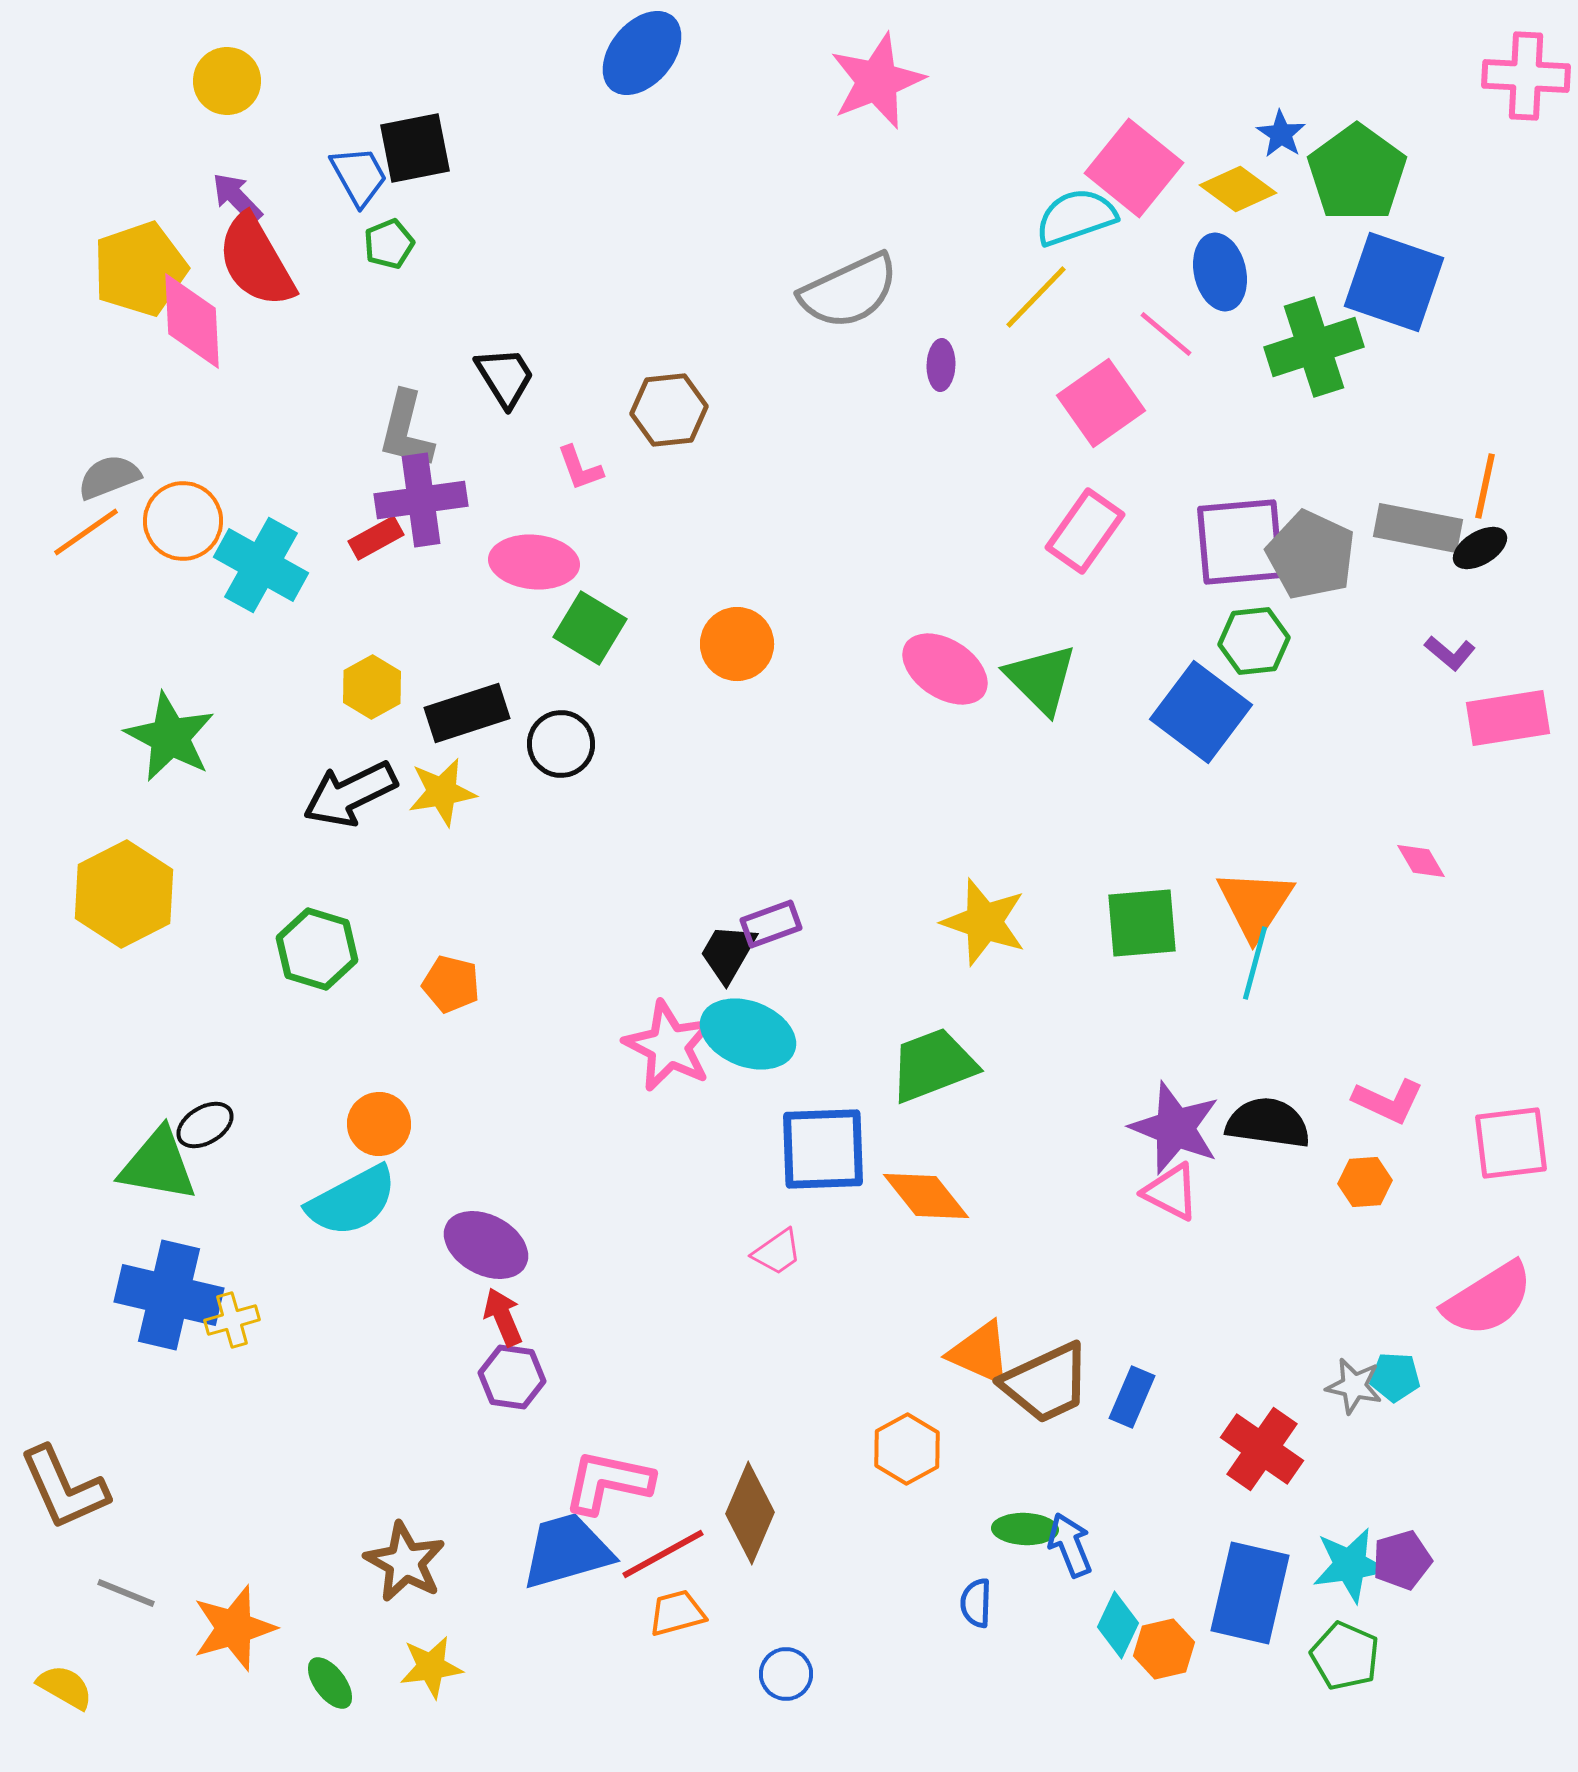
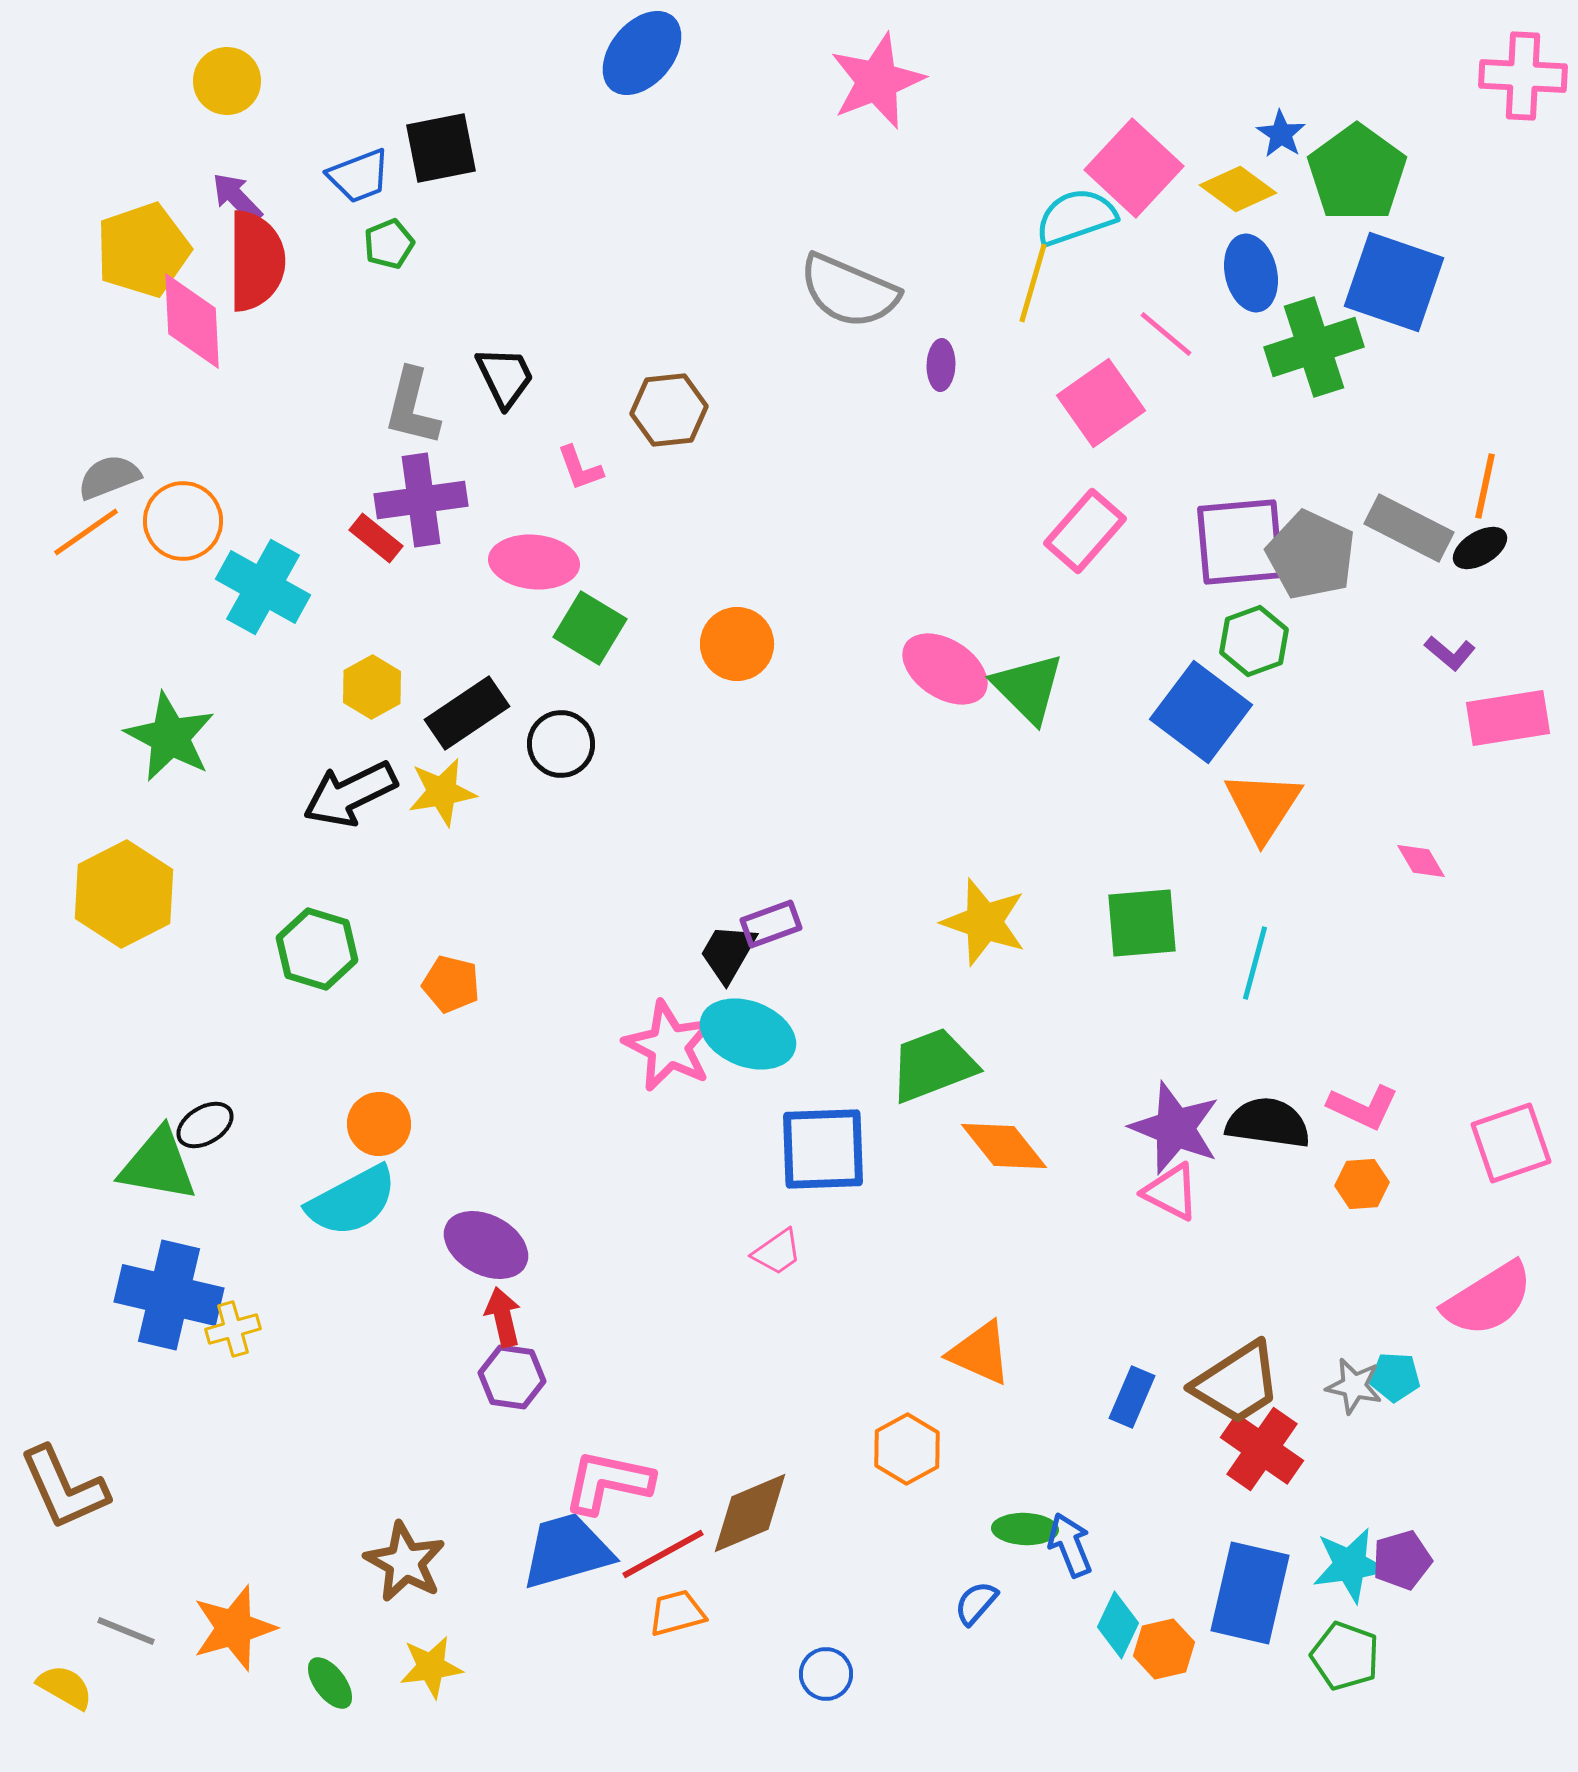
pink cross at (1526, 76): moved 3 px left
black square at (415, 148): moved 26 px right
pink square at (1134, 168): rotated 4 degrees clockwise
blue trapezoid at (359, 176): rotated 98 degrees clockwise
red semicircle at (256, 261): rotated 150 degrees counterclockwise
yellow pentagon at (140, 269): moved 3 px right, 19 px up
blue ellipse at (1220, 272): moved 31 px right, 1 px down
gray semicircle at (849, 291): rotated 48 degrees clockwise
yellow line at (1036, 297): moved 3 px left, 14 px up; rotated 28 degrees counterclockwise
black trapezoid at (505, 377): rotated 6 degrees clockwise
gray L-shape at (406, 430): moved 6 px right, 23 px up
gray rectangle at (1418, 528): moved 9 px left; rotated 16 degrees clockwise
pink rectangle at (1085, 531): rotated 6 degrees clockwise
red rectangle at (376, 538): rotated 68 degrees clockwise
cyan cross at (261, 565): moved 2 px right, 22 px down
green hexagon at (1254, 641): rotated 14 degrees counterclockwise
green triangle at (1041, 679): moved 13 px left, 9 px down
black rectangle at (467, 713): rotated 16 degrees counterclockwise
orange triangle at (1255, 904): moved 8 px right, 98 px up
pink L-shape at (1388, 1101): moved 25 px left, 6 px down
pink square at (1511, 1143): rotated 12 degrees counterclockwise
orange hexagon at (1365, 1182): moved 3 px left, 2 px down
orange diamond at (926, 1196): moved 78 px right, 50 px up
red arrow at (503, 1317): rotated 10 degrees clockwise
yellow cross at (232, 1320): moved 1 px right, 9 px down
brown trapezoid at (1046, 1383): moved 191 px right; rotated 8 degrees counterclockwise
brown diamond at (750, 1513): rotated 44 degrees clockwise
gray line at (126, 1593): moved 38 px down
blue semicircle at (976, 1603): rotated 39 degrees clockwise
green pentagon at (1345, 1656): rotated 4 degrees counterclockwise
blue circle at (786, 1674): moved 40 px right
